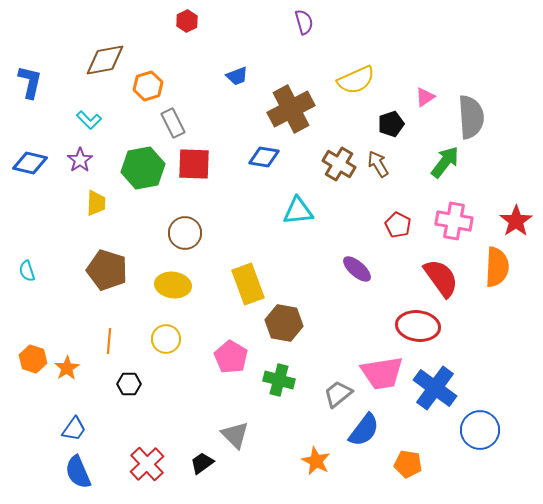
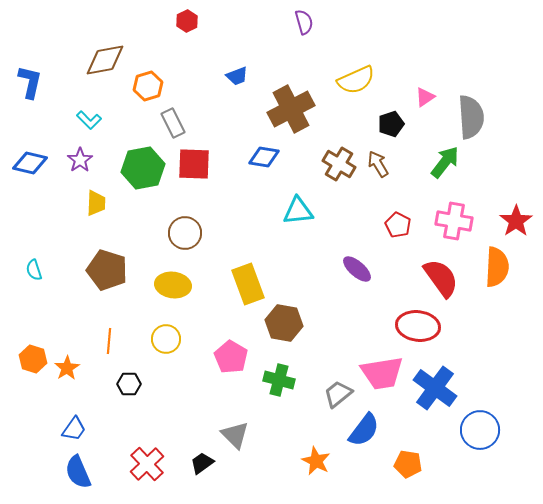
cyan semicircle at (27, 271): moved 7 px right, 1 px up
